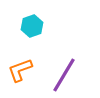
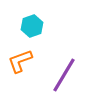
orange L-shape: moved 9 px up
